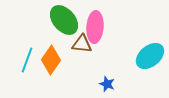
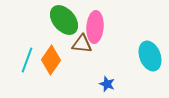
cyan ellipse: rotated 72 degrees counterclockwise
